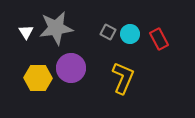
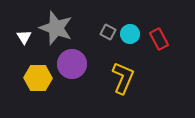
gray star: rotated 28 degrees clockwise
white triangle: moved 2 px left, 5 px down
purple circle: moved 1 px right, 4 px up
